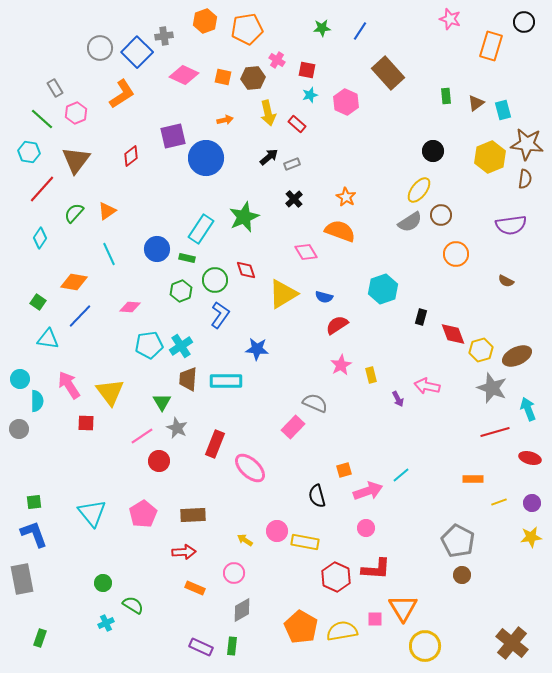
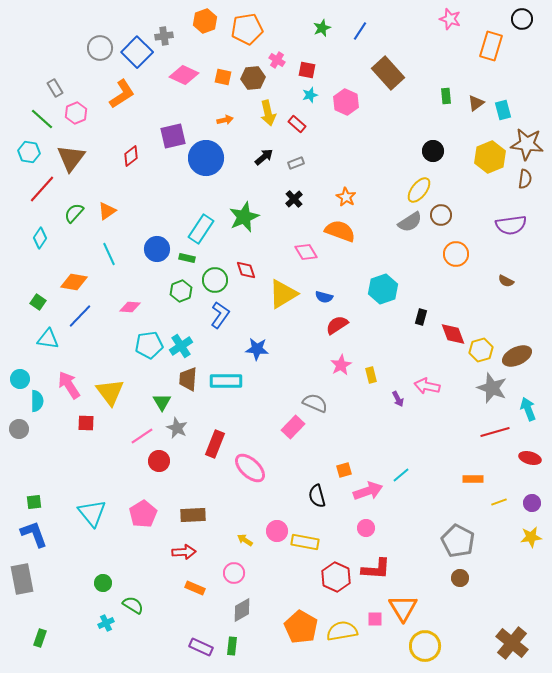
black circle at (524, 22): moved 2 px left, 3 px up
green star at (322, 28): rotated 18 degrees counterclockwise
black arrow at (269, 157): moved 5 px left
brown triangle at (76, 160): moved 5 px left, 2 px up
gray rectangle at (292, 164): moved 4 px right, 1 px up
brown circle at (462, 575): moved 2 px left, 3 px down
